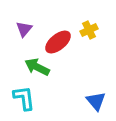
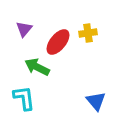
yellow cross: moved 1 px left, 3 px down; rotated 18 degrees clockwise
red ellipse: rotated 12 degrees counterclockwise
